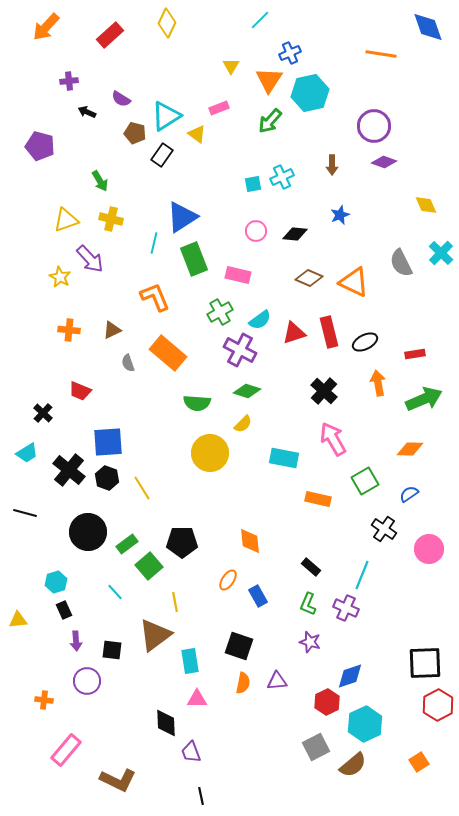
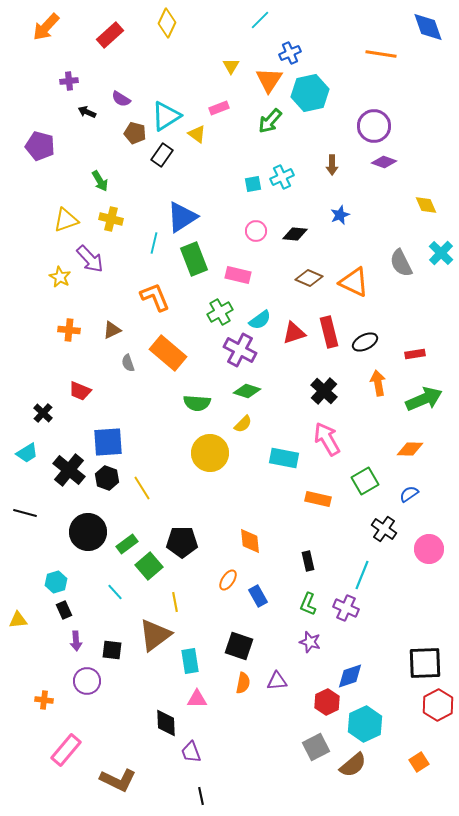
pink arrow at (333, 439): moved 6 px left
black rectangle at (311, 567): moved 3 px left, 6 px up; rotated 36 degrees clockwise
